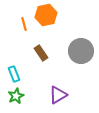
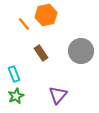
orange line: rotated 24 degrees counterclockwise
purple triangle: rotated 18 degrees counterclockwise
